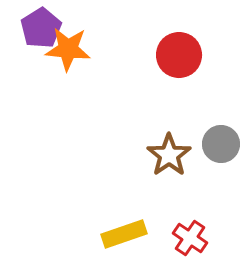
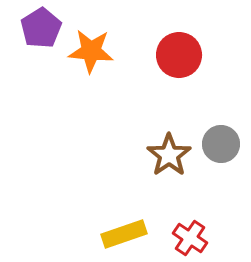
orange star: moved 23 px right, 2 px down
